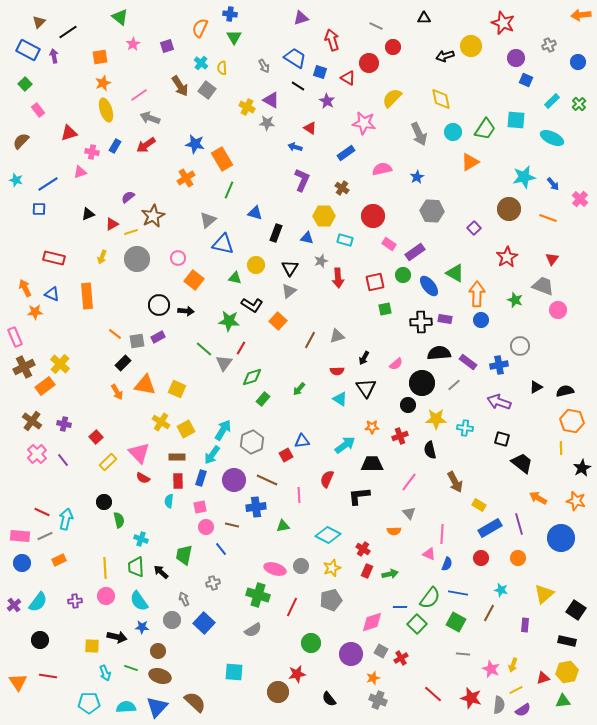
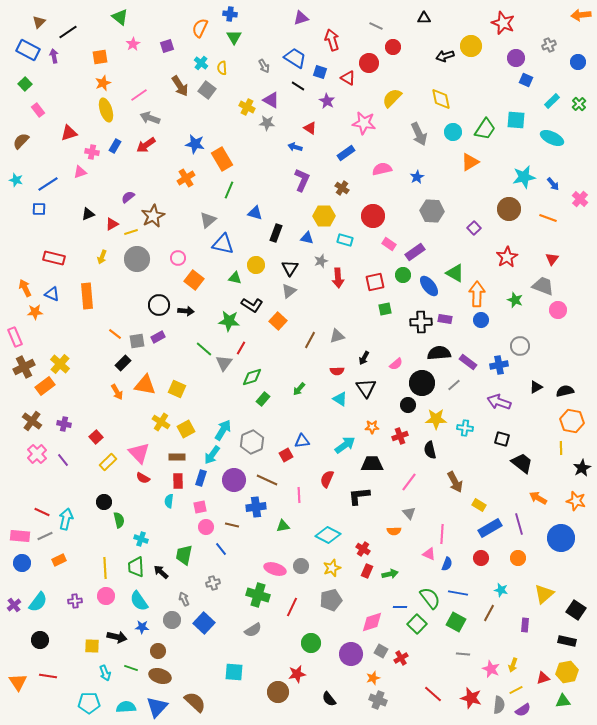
green semicircle at (430, 598): rotated 75 degrees counterclockwise
